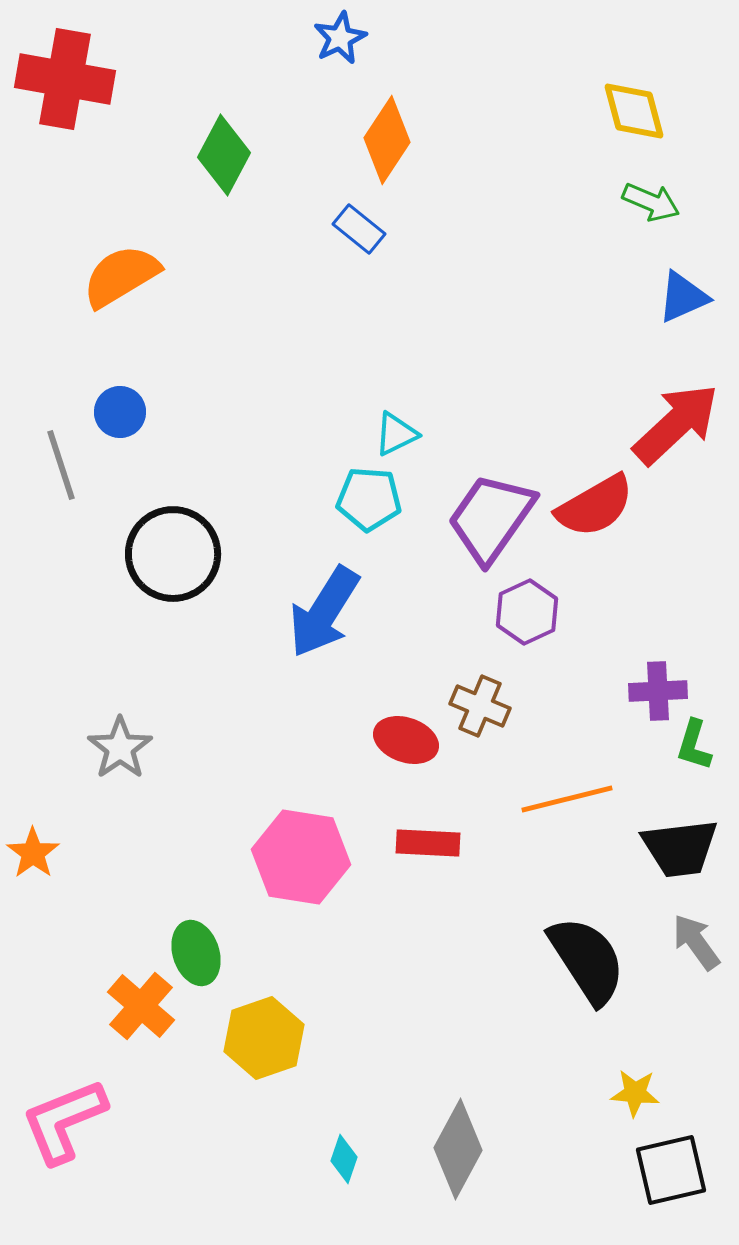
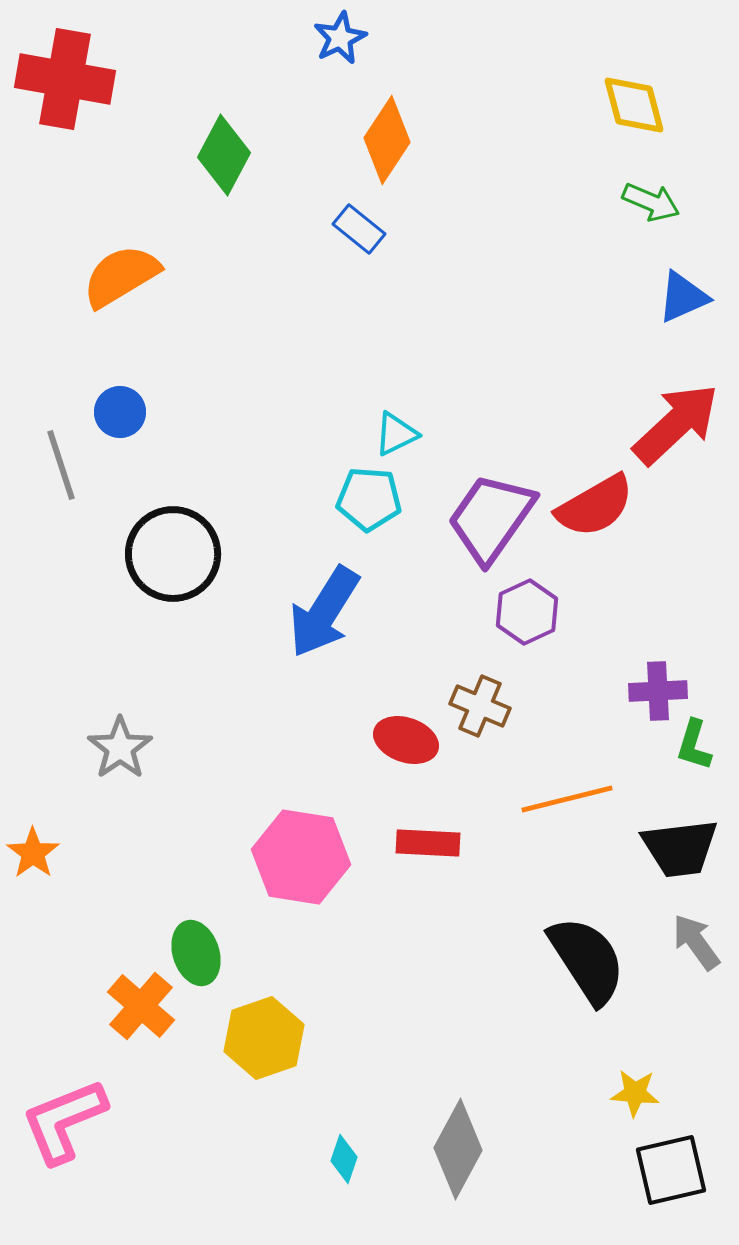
yellow diamond: moved 6 px up
